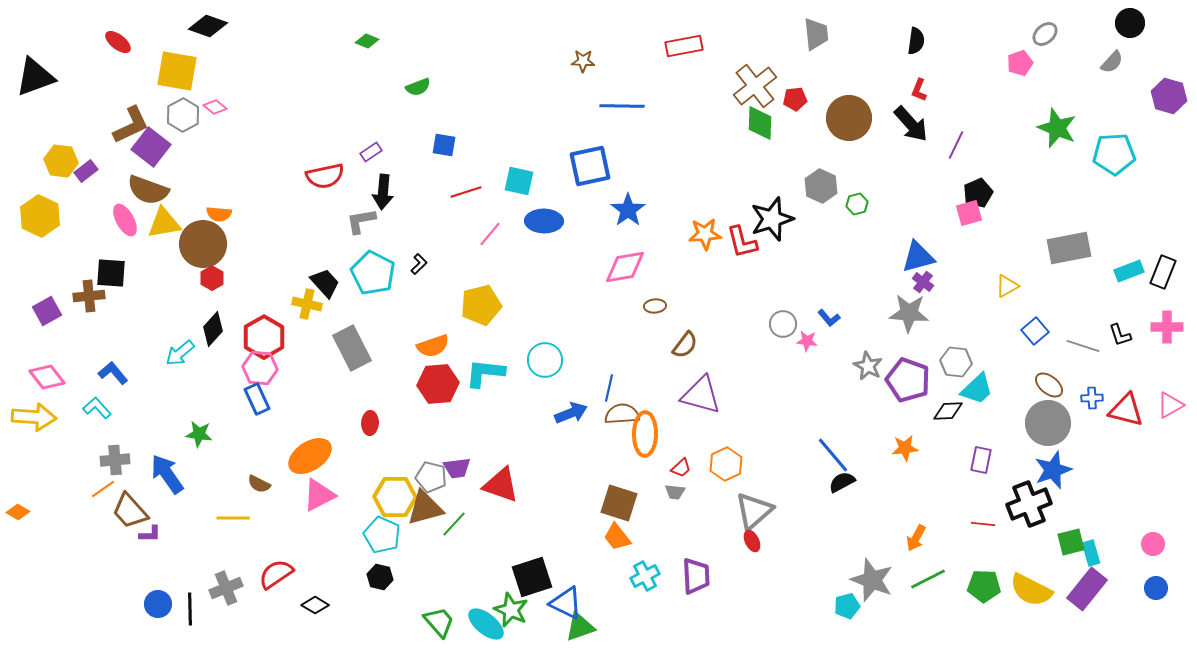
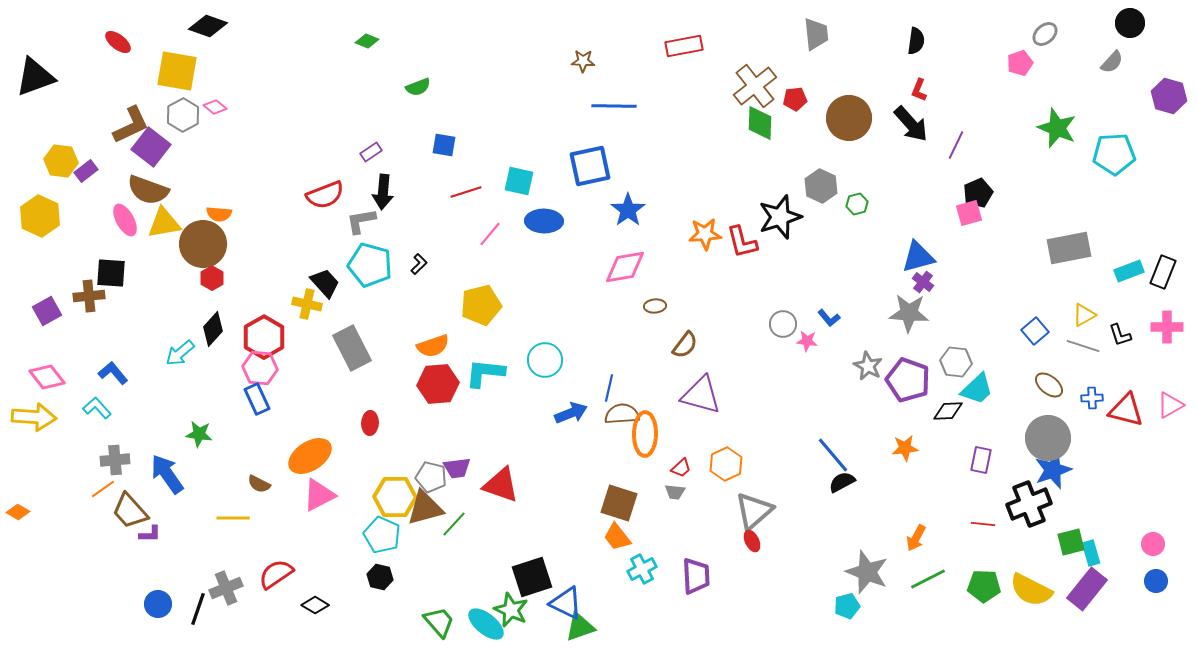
blue line at (622, 106): moved 8 px left
red semicircle at (325, 176): moved 19 px down; rotated 9 degrees counterclockwise
black star at (772, 219): moved 8 px right, 2 px up
cyan pentagon at (373, 273): moved 3 px left, 8 px up; rotated 12 degrees counterclockwise
yellow triangle at (1007, 286): moved 77 px right, 29 px down
gray circle at (1048, 423): moved 15 px down
cyan cross at (645, 576): moved 3 px left, 7 px up
gray star at (872, 580): moved 5 px left, 8 px up
blue circle at (1156, 588): moved 7 px up
black line at (190, 609): moved 8 px right; rotated 20 degrees clockwise
